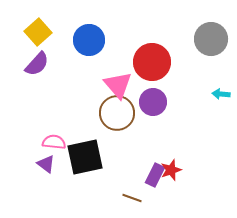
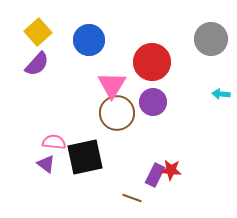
pink triangle: moved 6 px left; rotated 12 degrees clockwise
red star: rotated 25 degrees clockwise
